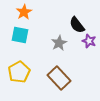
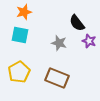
orange star: rotated 14 degrees clockwise
black semicircle: moved 2 px up
gray star: rotated 28 degrees counterclockwise
brown rectangle: moved 2 px left; rotated 25 degrees counterclockwise
